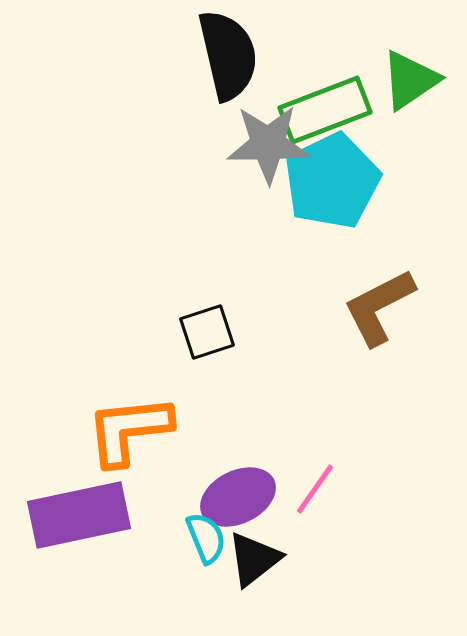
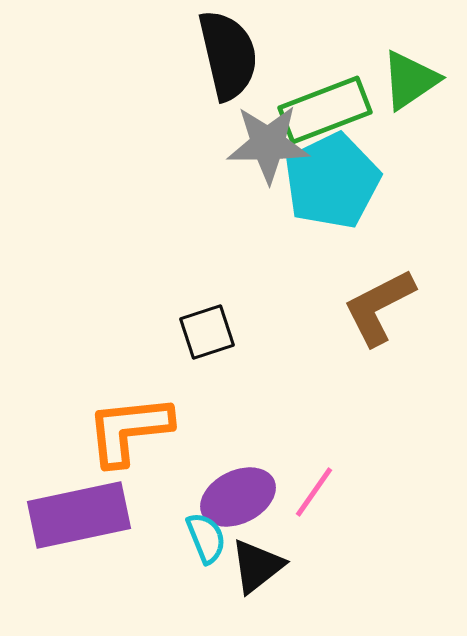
pink line: moved 1 px left, 3 px down
black triangle: moved 3 px right, 7 px down
